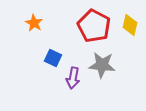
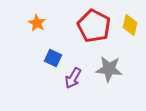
orange star: moved 3 px right
gray star: moved 7 px right, 4 px down
purple arrow: rotated 20 degrees clockwise
